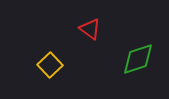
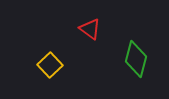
green diamond: moved 2 px left; rotated 57 degrees counterclockwise
